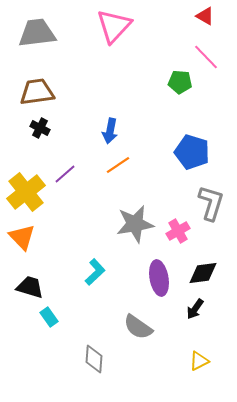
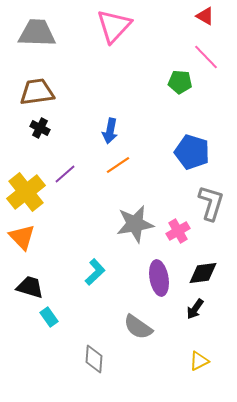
gray trapezoid: rotated 9 degrees clockwise
